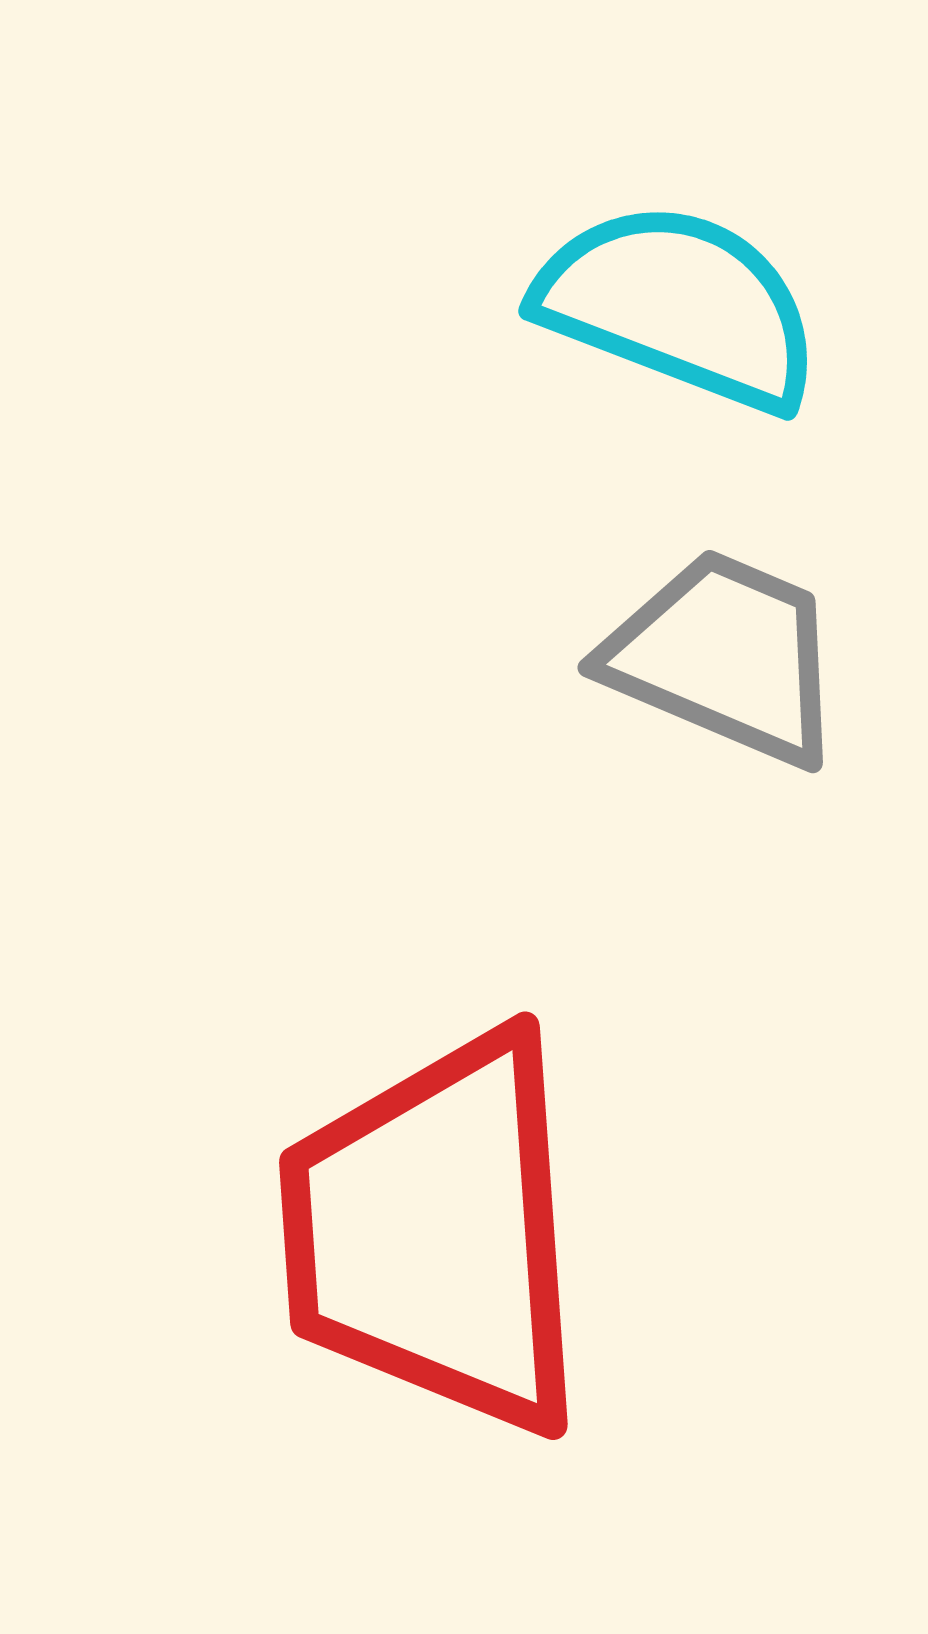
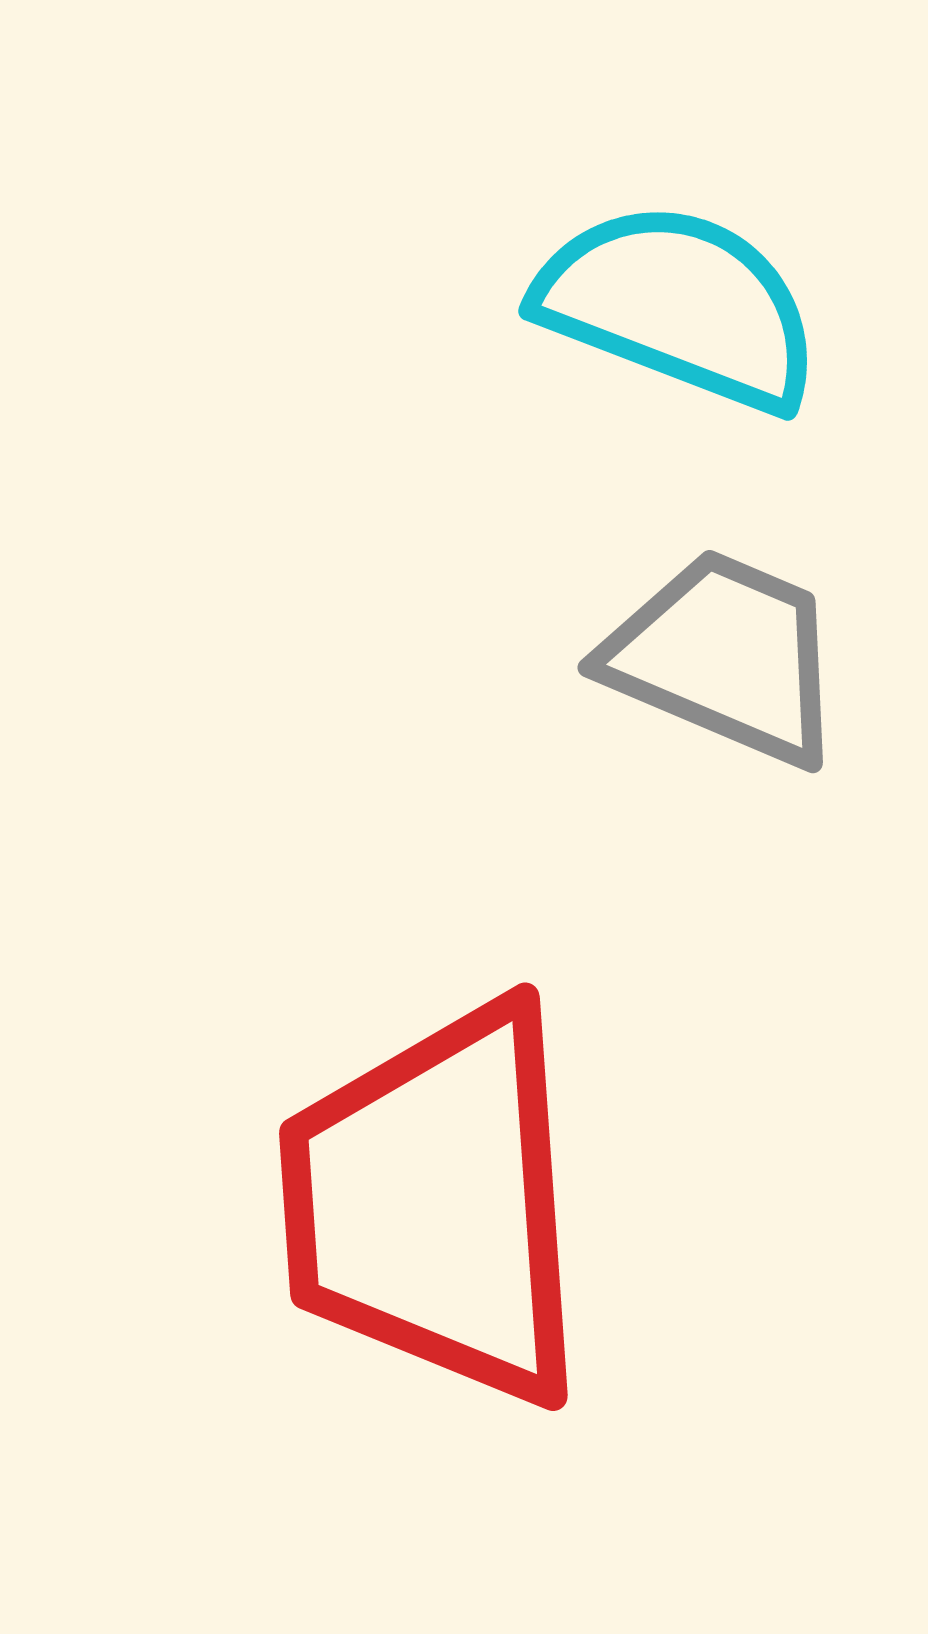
red trapezoid: moved 29 px up
